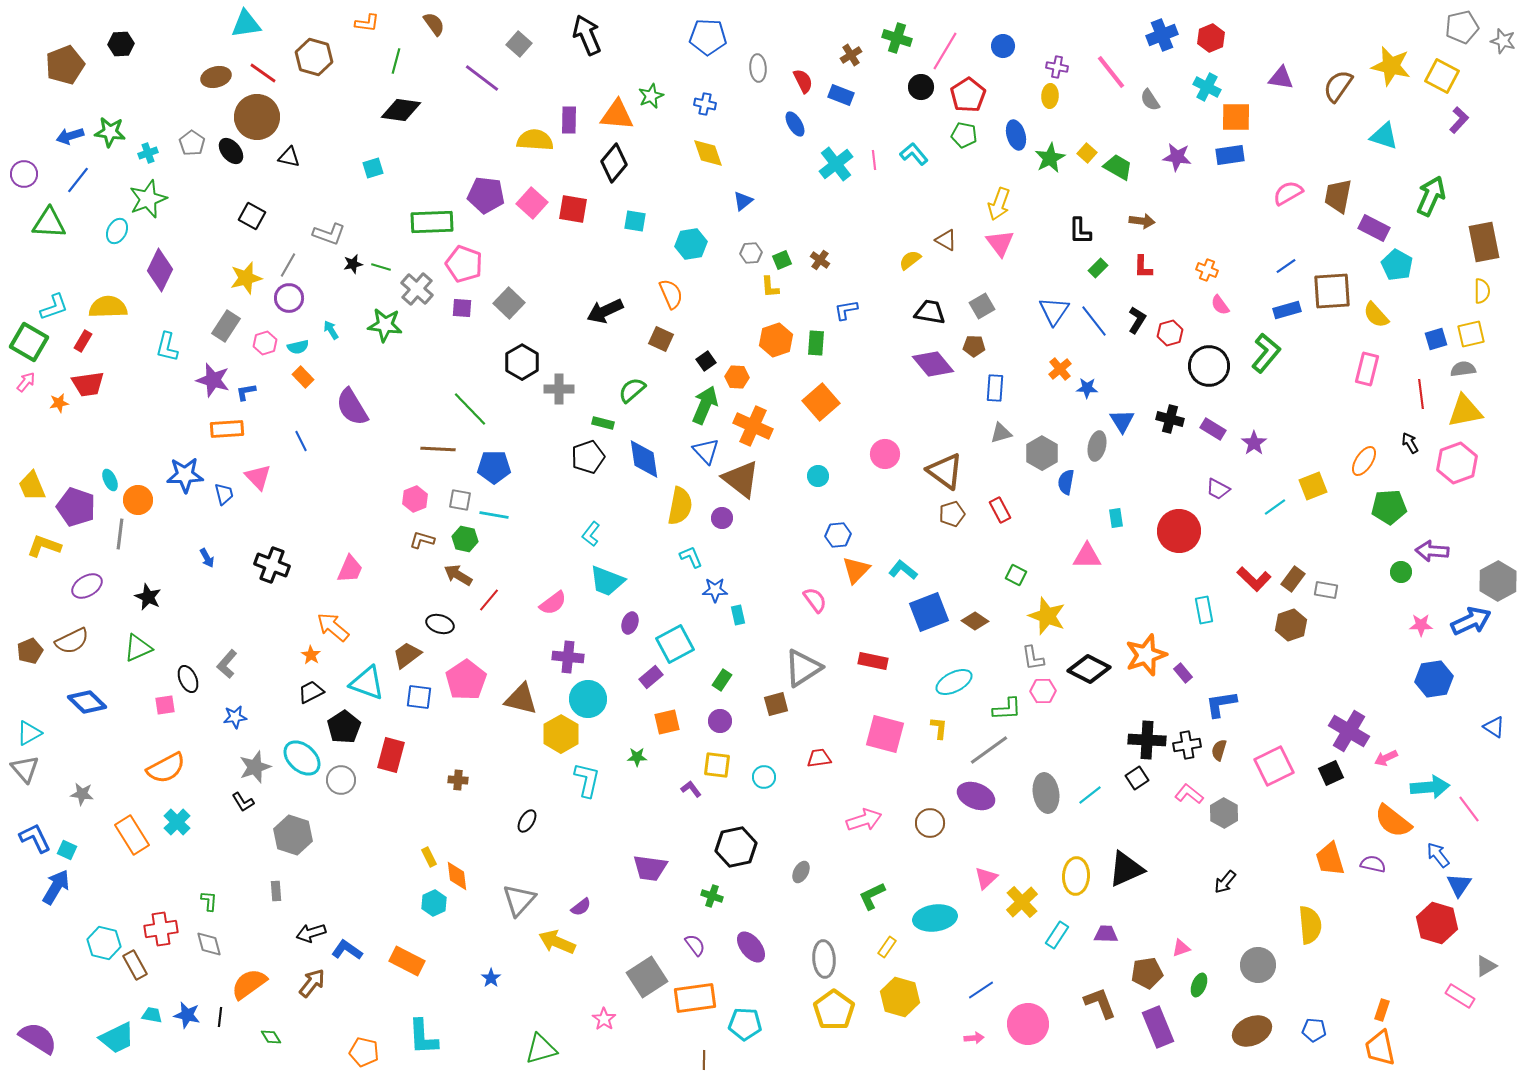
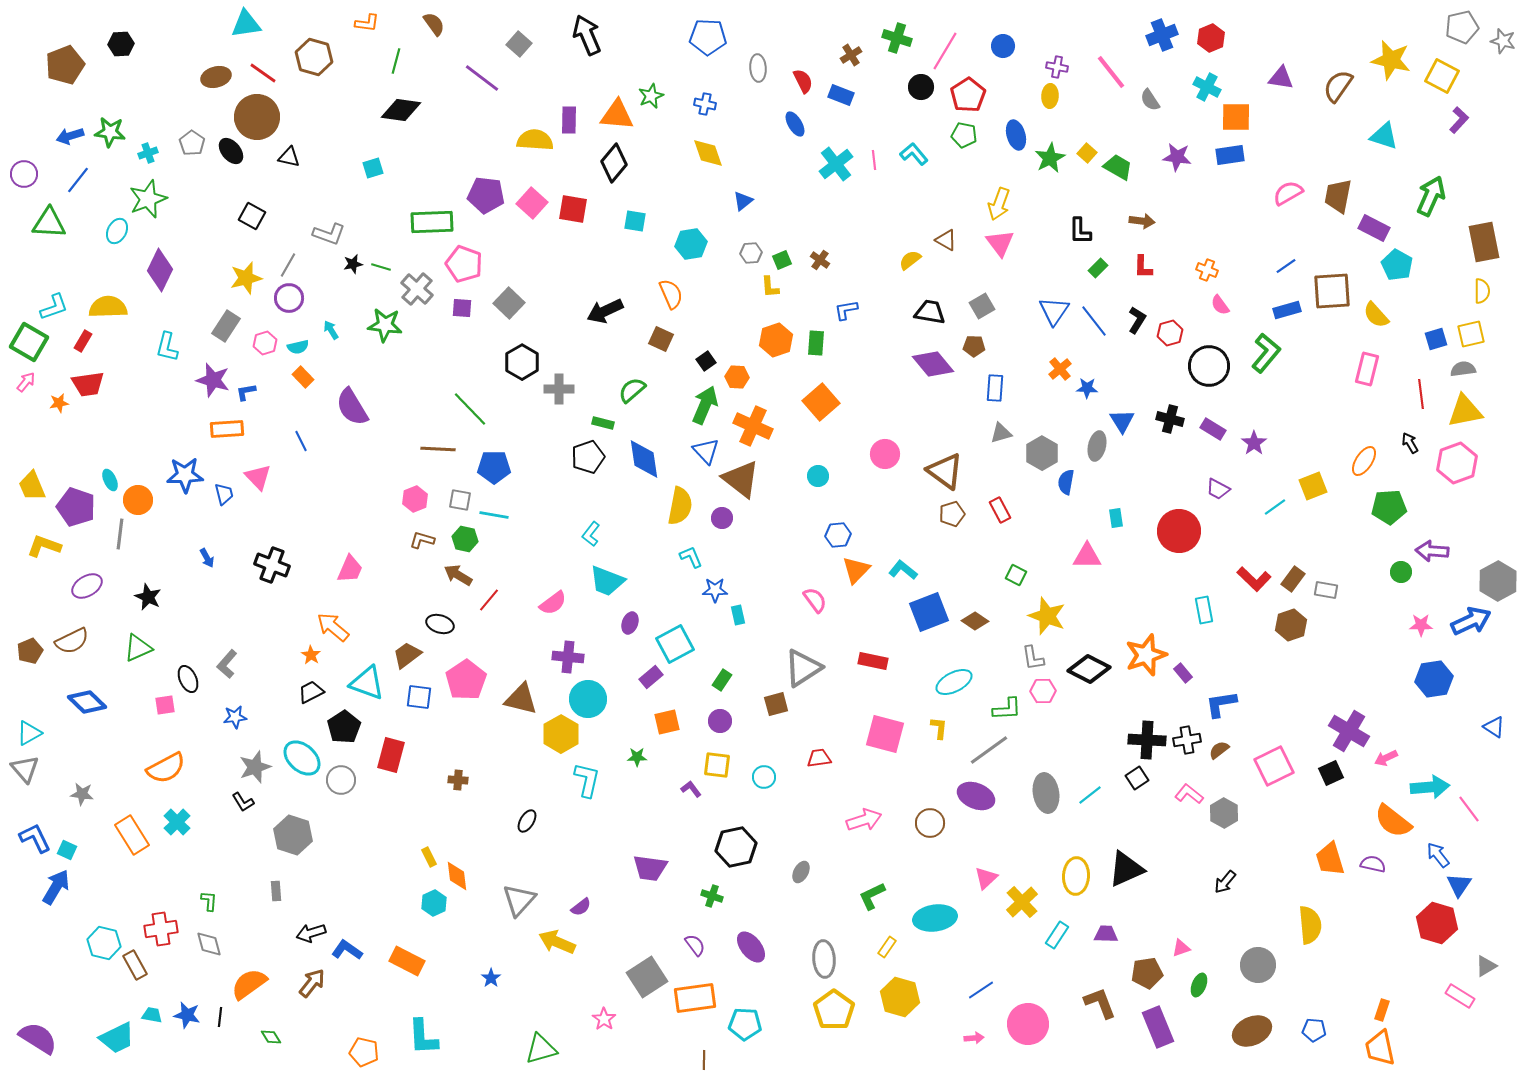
yellow star at (1391, 66): moved 6 px up
black cross at (1187, 745): moved 5 px up
brown semicircle at (1219, 750): rotated 35 degrees clockwise
